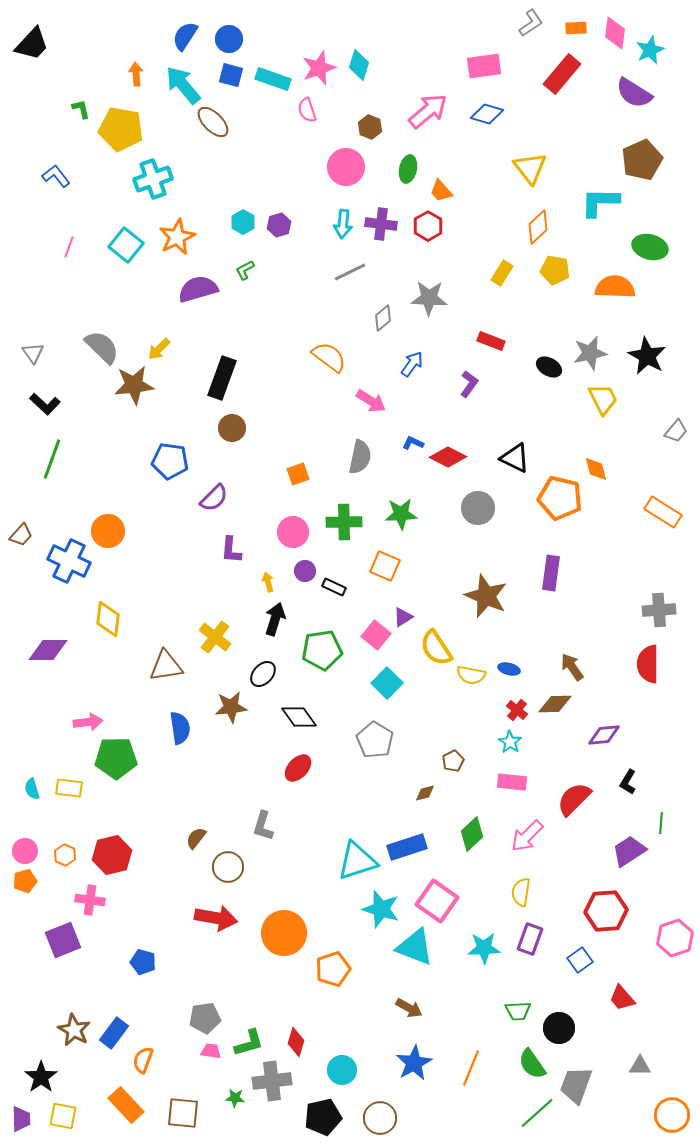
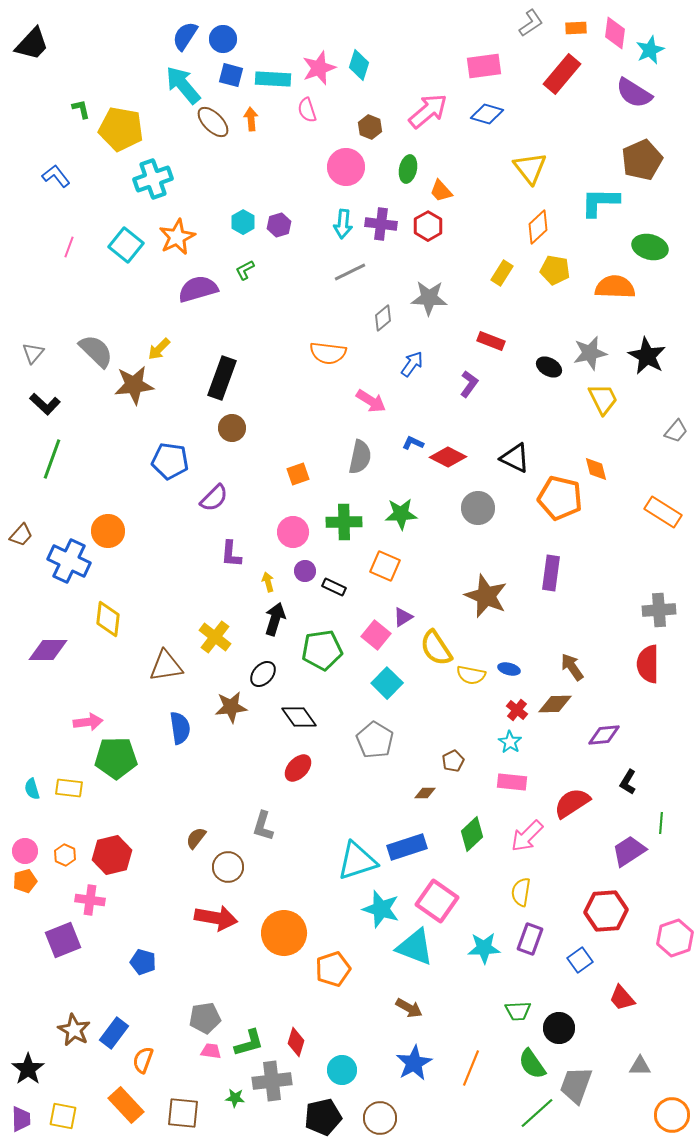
blue circle at (229, 39): moved 6 px left
orange arrow at (136, 74): moved 115 px right, 45 px down
cyan rectangle at (273, 79): rotated 16 degrees counterclockwise
gray semicircle at (102, 347): moved 6 px left, 4 px down
gray triangle at (33, 353): rotated 15 degrees clockwise
orange semicircle at (329, 357): moved 1 px left, 4 px up; rotated 150 degrees clockwise
purple L-shape at (231, 550): moved 4 px down
brown diamond at (425, 793): rotated 15 degrees clockwise
red semicircle at (574, 799): moved 2 px left, 4 px down; rotated 12 degrees clockwise
black star at (41, 1077): moved 13 px left, 8 px up
